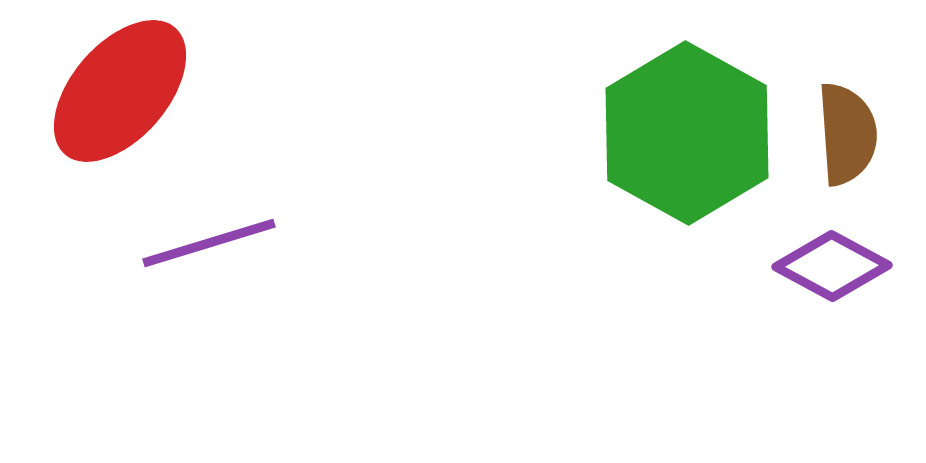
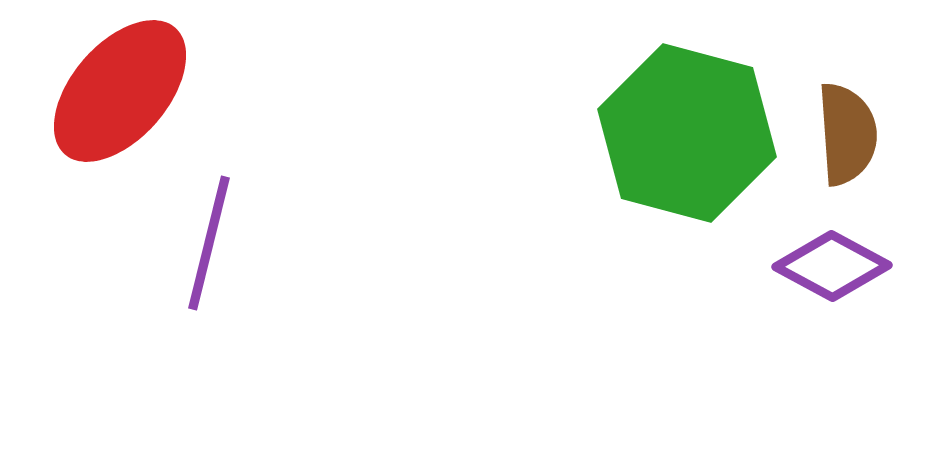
green hexagon: rotated 14 degrees counterclockwise
purple line: rotated 59 degrees counterclockwise
